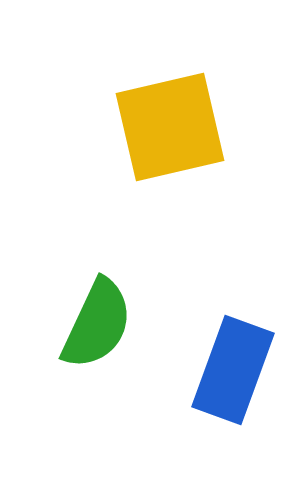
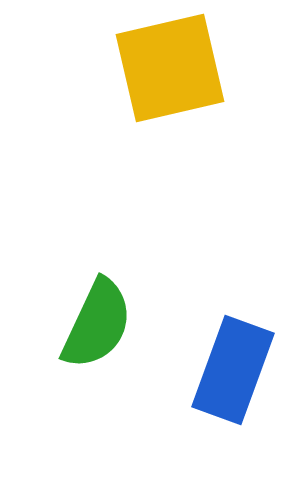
yellow square: moved 59 px up
